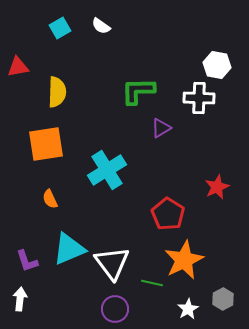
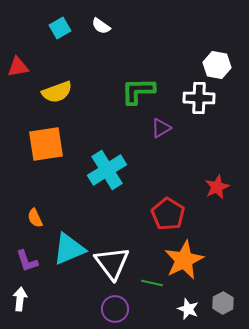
yellow semicircle: rotated 68 degrees clockwise
orange semicircle: moved 15 px left, 19 px down
gray hexagon: moved 4 px down
white star: rotated 20 degrees counterclockwise
